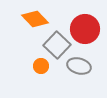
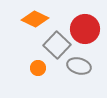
orange diamond: rotated 20 degrees counterclockwise
orange circle: moved 3 px left, 2 px down
